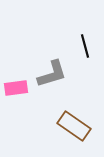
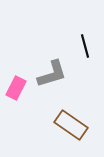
pink rectangle: rotated 55 degrees counterclockwise
brown rectangle: moved 3 px left, 1 px up
